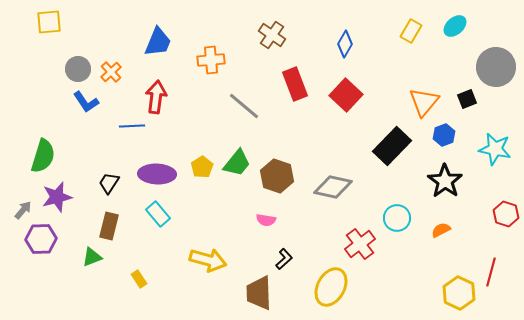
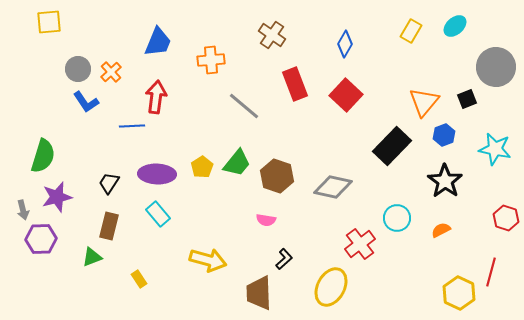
gray arrow at (23, 210): rotated 126 degrees clockwise
red hexagon at (506, 214): moved 4 px down
